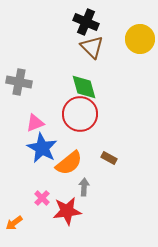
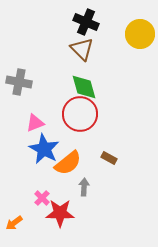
yellow circle: moved 5 px up
brown triangle: moved 10 px left, 2 px down
blue star: moved 2 px right, 1 px down
orange semicircle: moved 1 px left
red star: moved 7 px left, 2 px down; rotated 8 degrees clockwise
